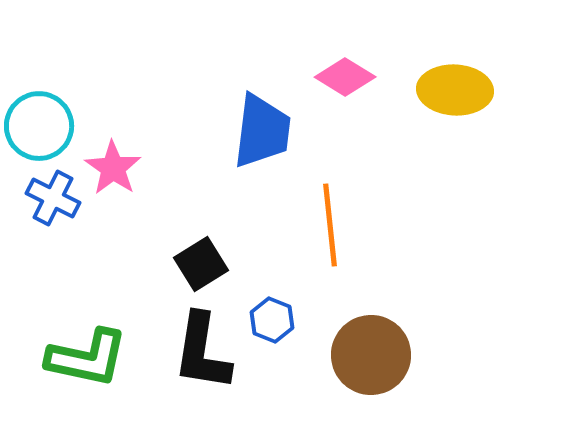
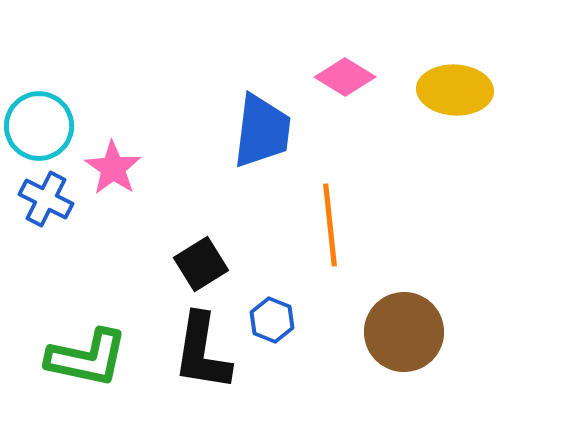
blue cross: moved 7 px left, 1 px down
brown circle: moved 33 px right, 23 px up
